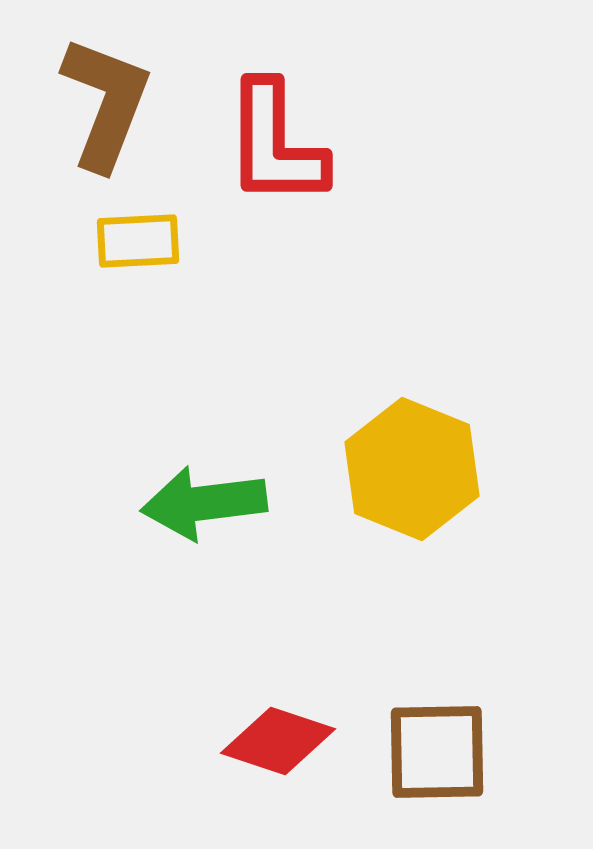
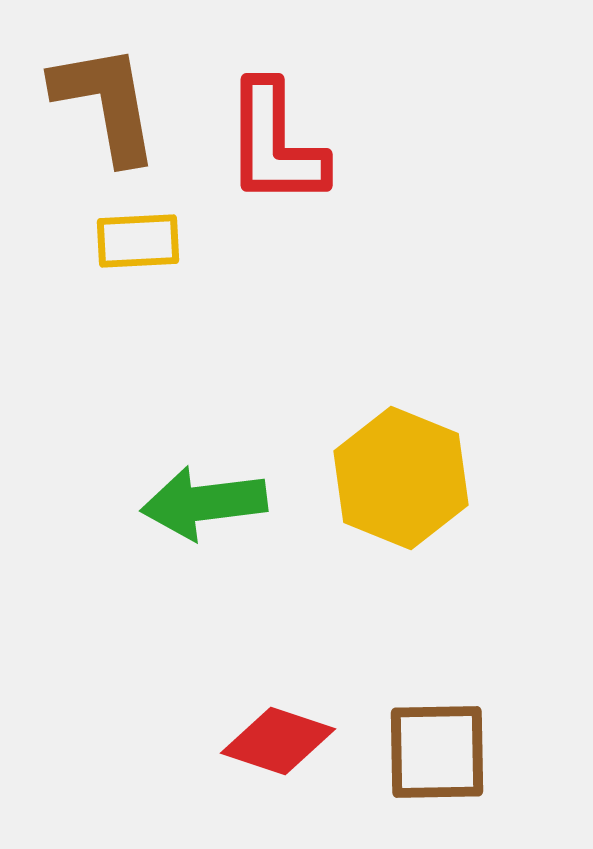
brown L-shape: rotated 31 degrees counterclockwise
yellow hexagon: moved 11 px left, 9 px down
